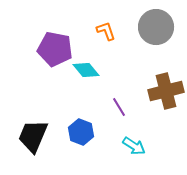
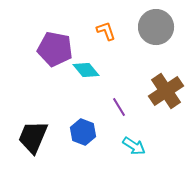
brown cross: rotated 20 degrees counterclockwise
blue hexagon: moved 2 px right
black trapezoid: moved 1 px down
